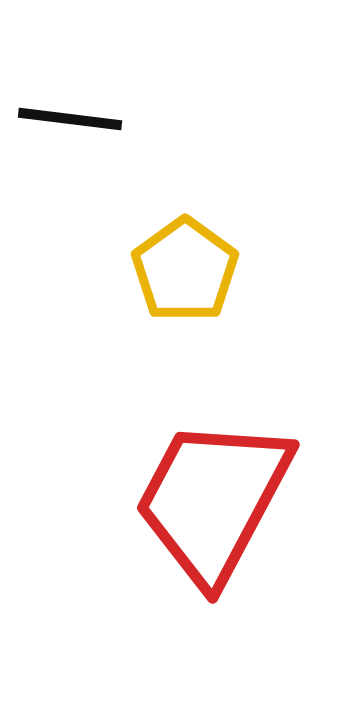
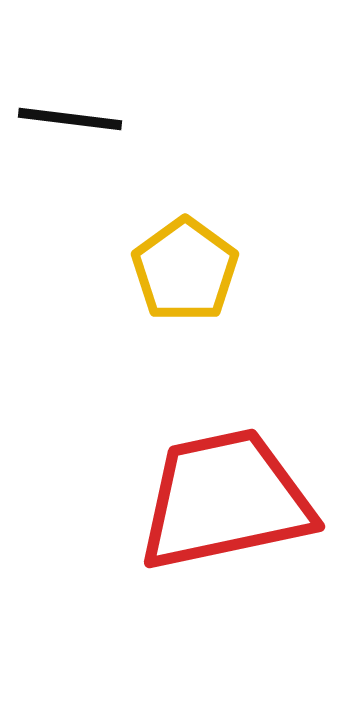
red trapezoid: moved 12 px right; rotated 50 degrees clockwise
